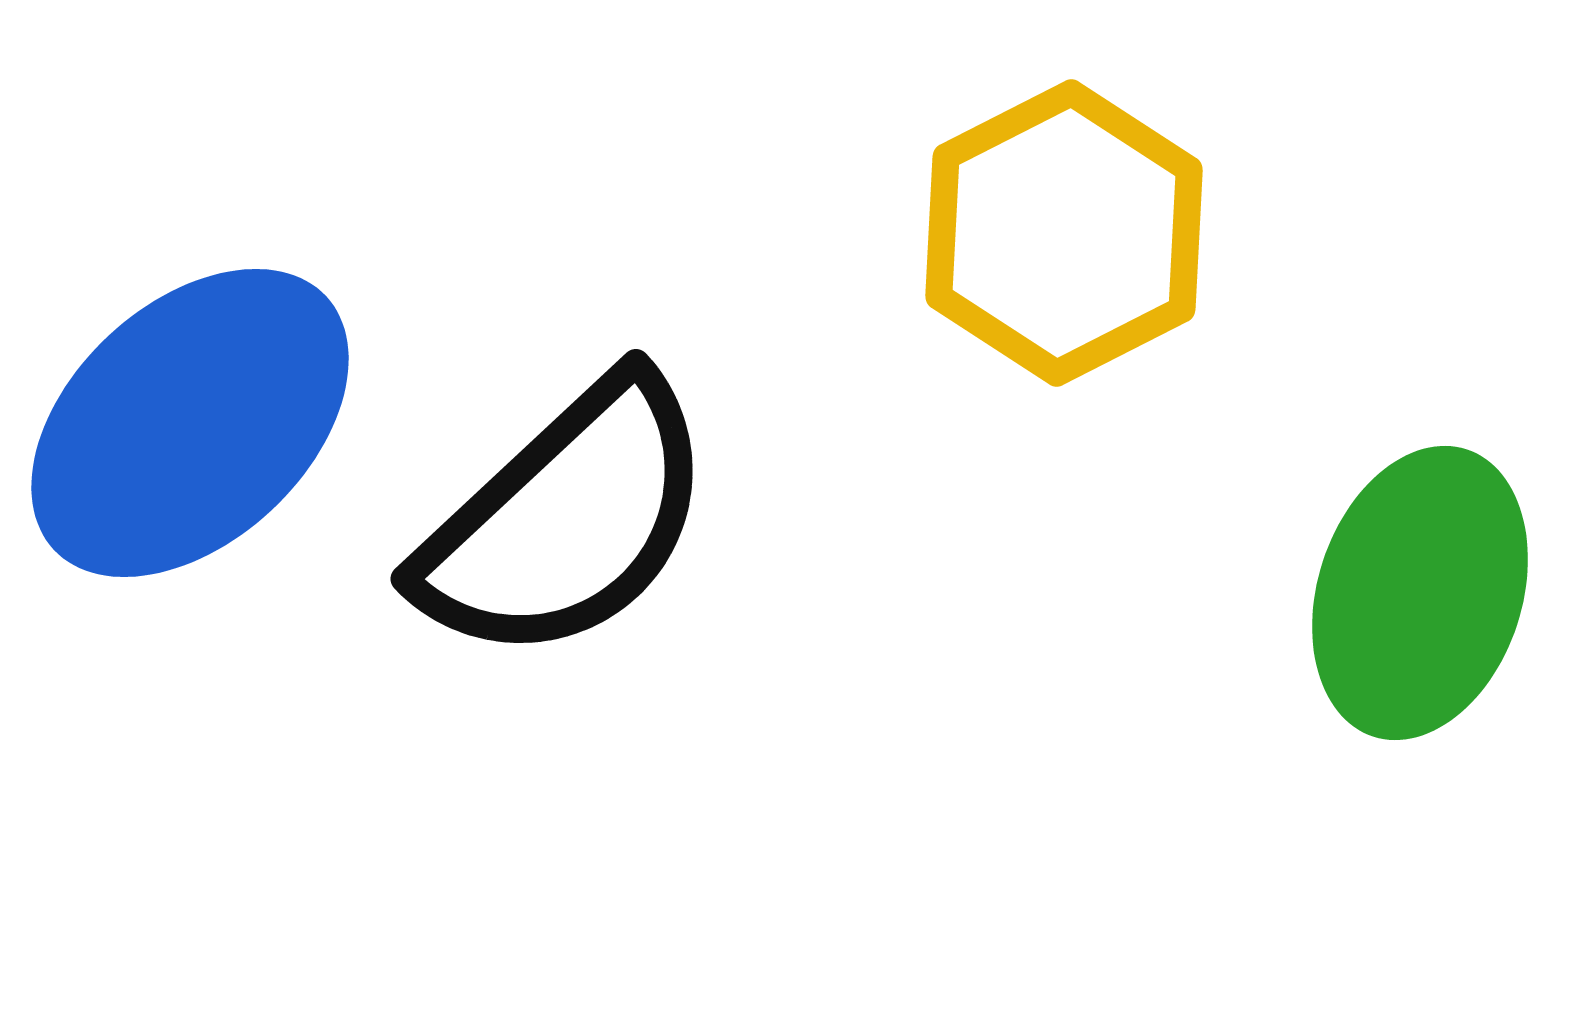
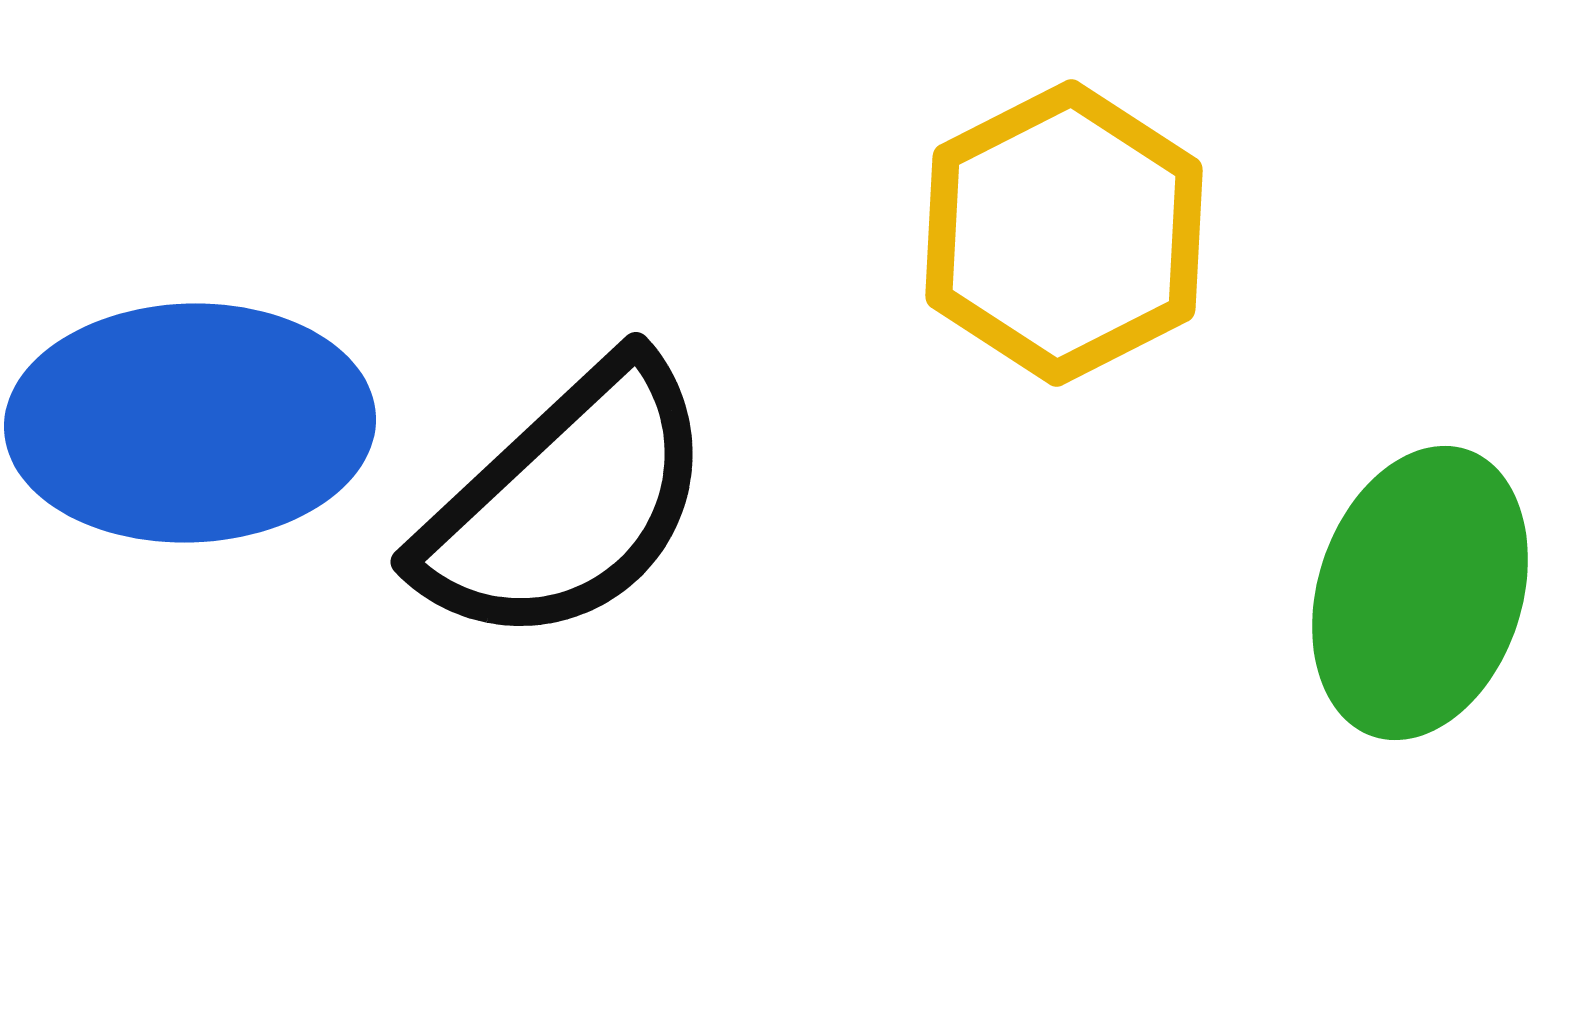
blue ellipse: rotated 41 degrees clockwise
black semicircle: moved 17 px up
